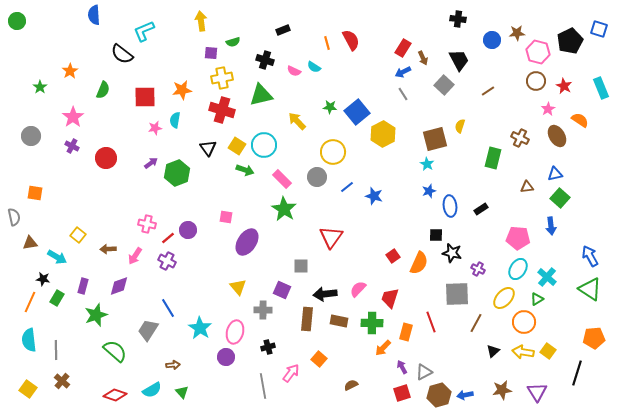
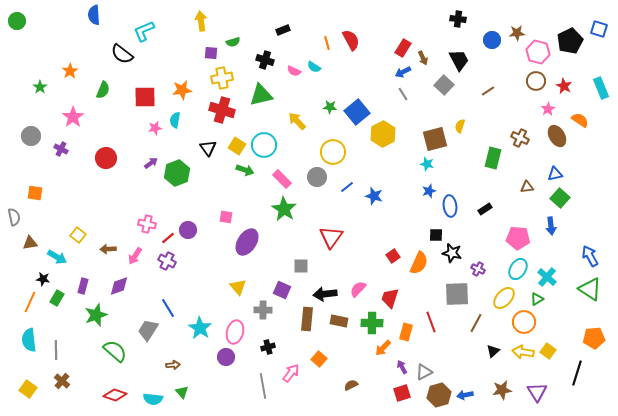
purple cross at (72, 146): moved 11 px left, 3 px down
cyan star at (427, 164): rotated 16 degrees counterclockwise
black rectangle at (481, 209): moved 4 px right
cyan semicircle at (152, 390): moved 1 px right, 9 px down; rotated 36 degrees clockwise
